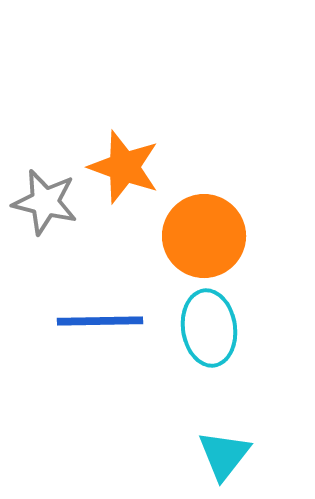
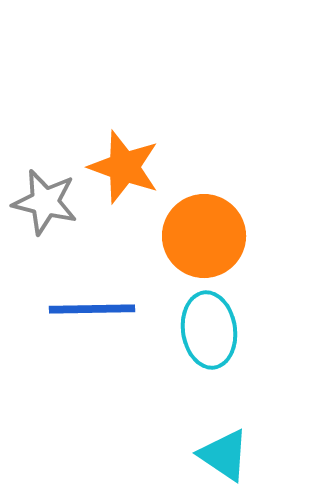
blue line: moved 8 px left, 12 px up
cyan ellipse: moved 2 px down
cyan triangle: rotated 34 degrees counterclockwise
